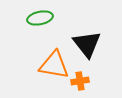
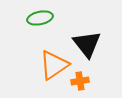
orange triangle: rotated 44 degrees counterclockwise
